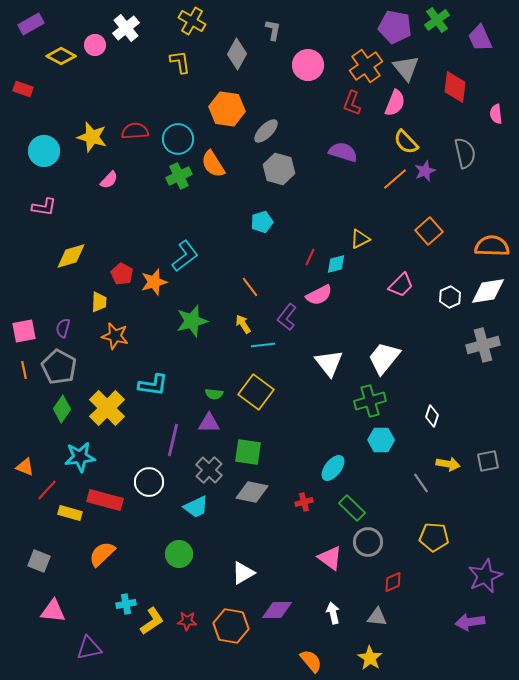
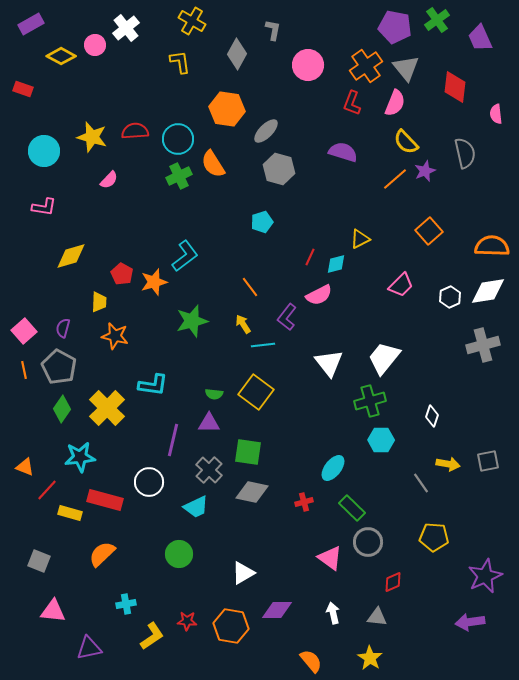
pink square at (24, 331): rotated 30 degrees counterclockwise
yellow L-shape at (152, 621): moved 15 px down
